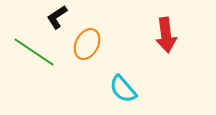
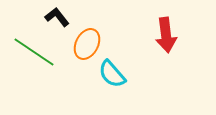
black L-shape: rotated 85 degrees clockwise
cyan semicircle: moved 11 px left, 15 px up
